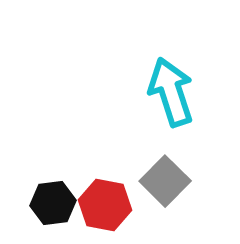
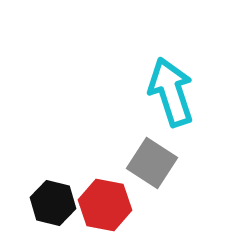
gray square: moved 13 px left, 18 px up; rotated 12 degrees counterclockwise
black hexagon: rotated 21 degrees clockwise
